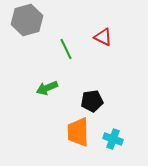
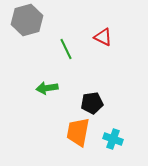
green arrow: rotated 15 degrees clockwise
black pentagon: moved 2 px down
orange trapezoid: rotated 12 degrees clockwise
